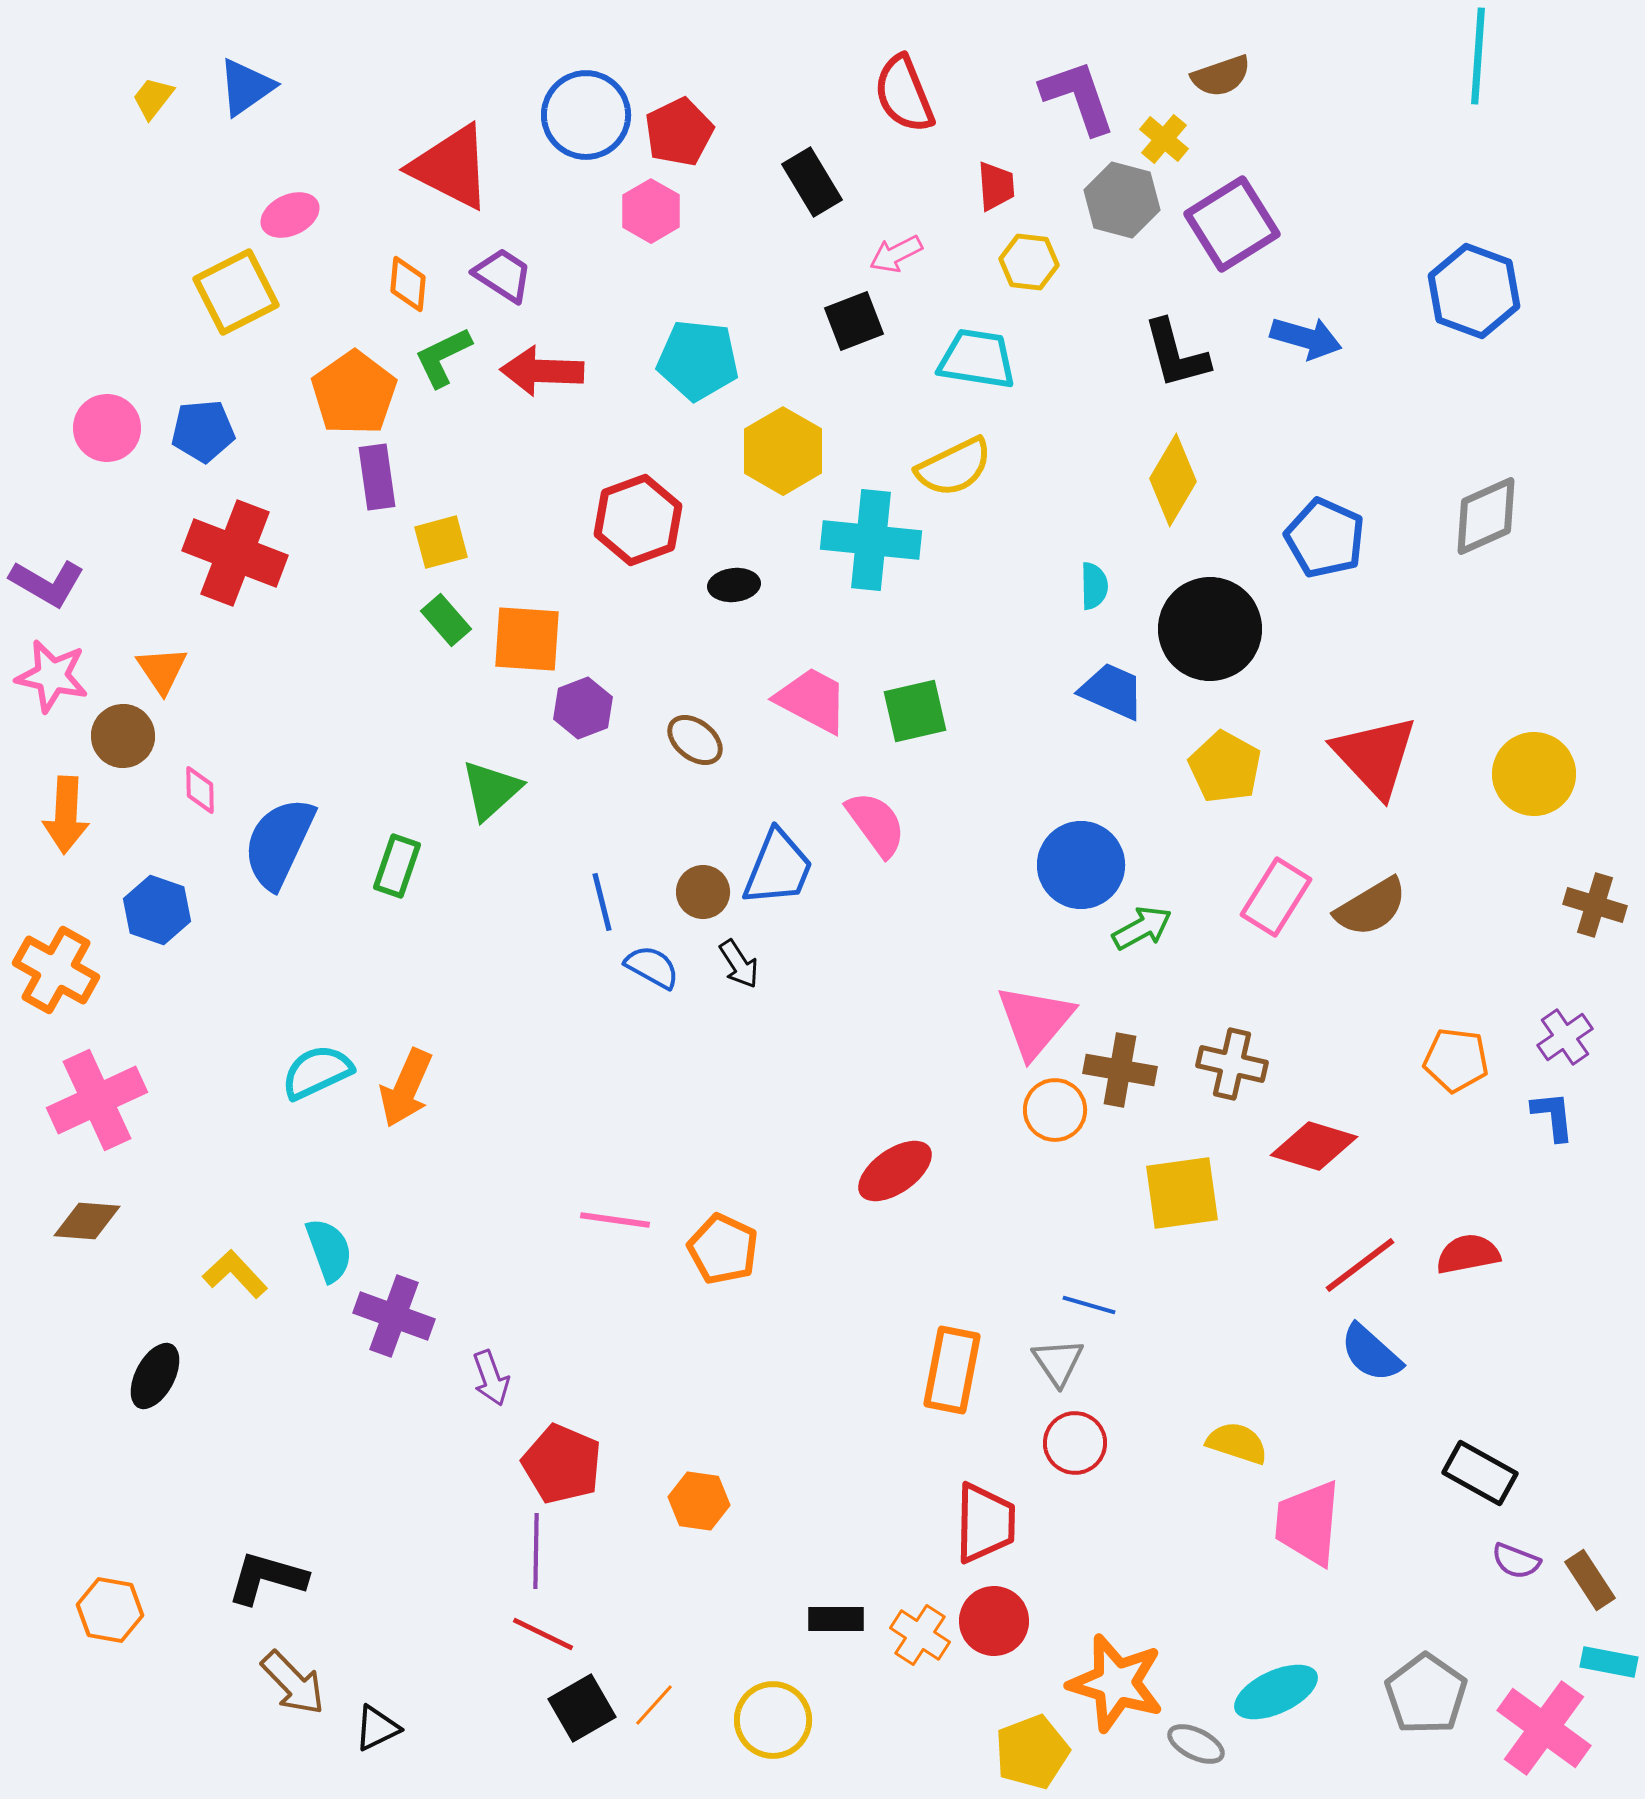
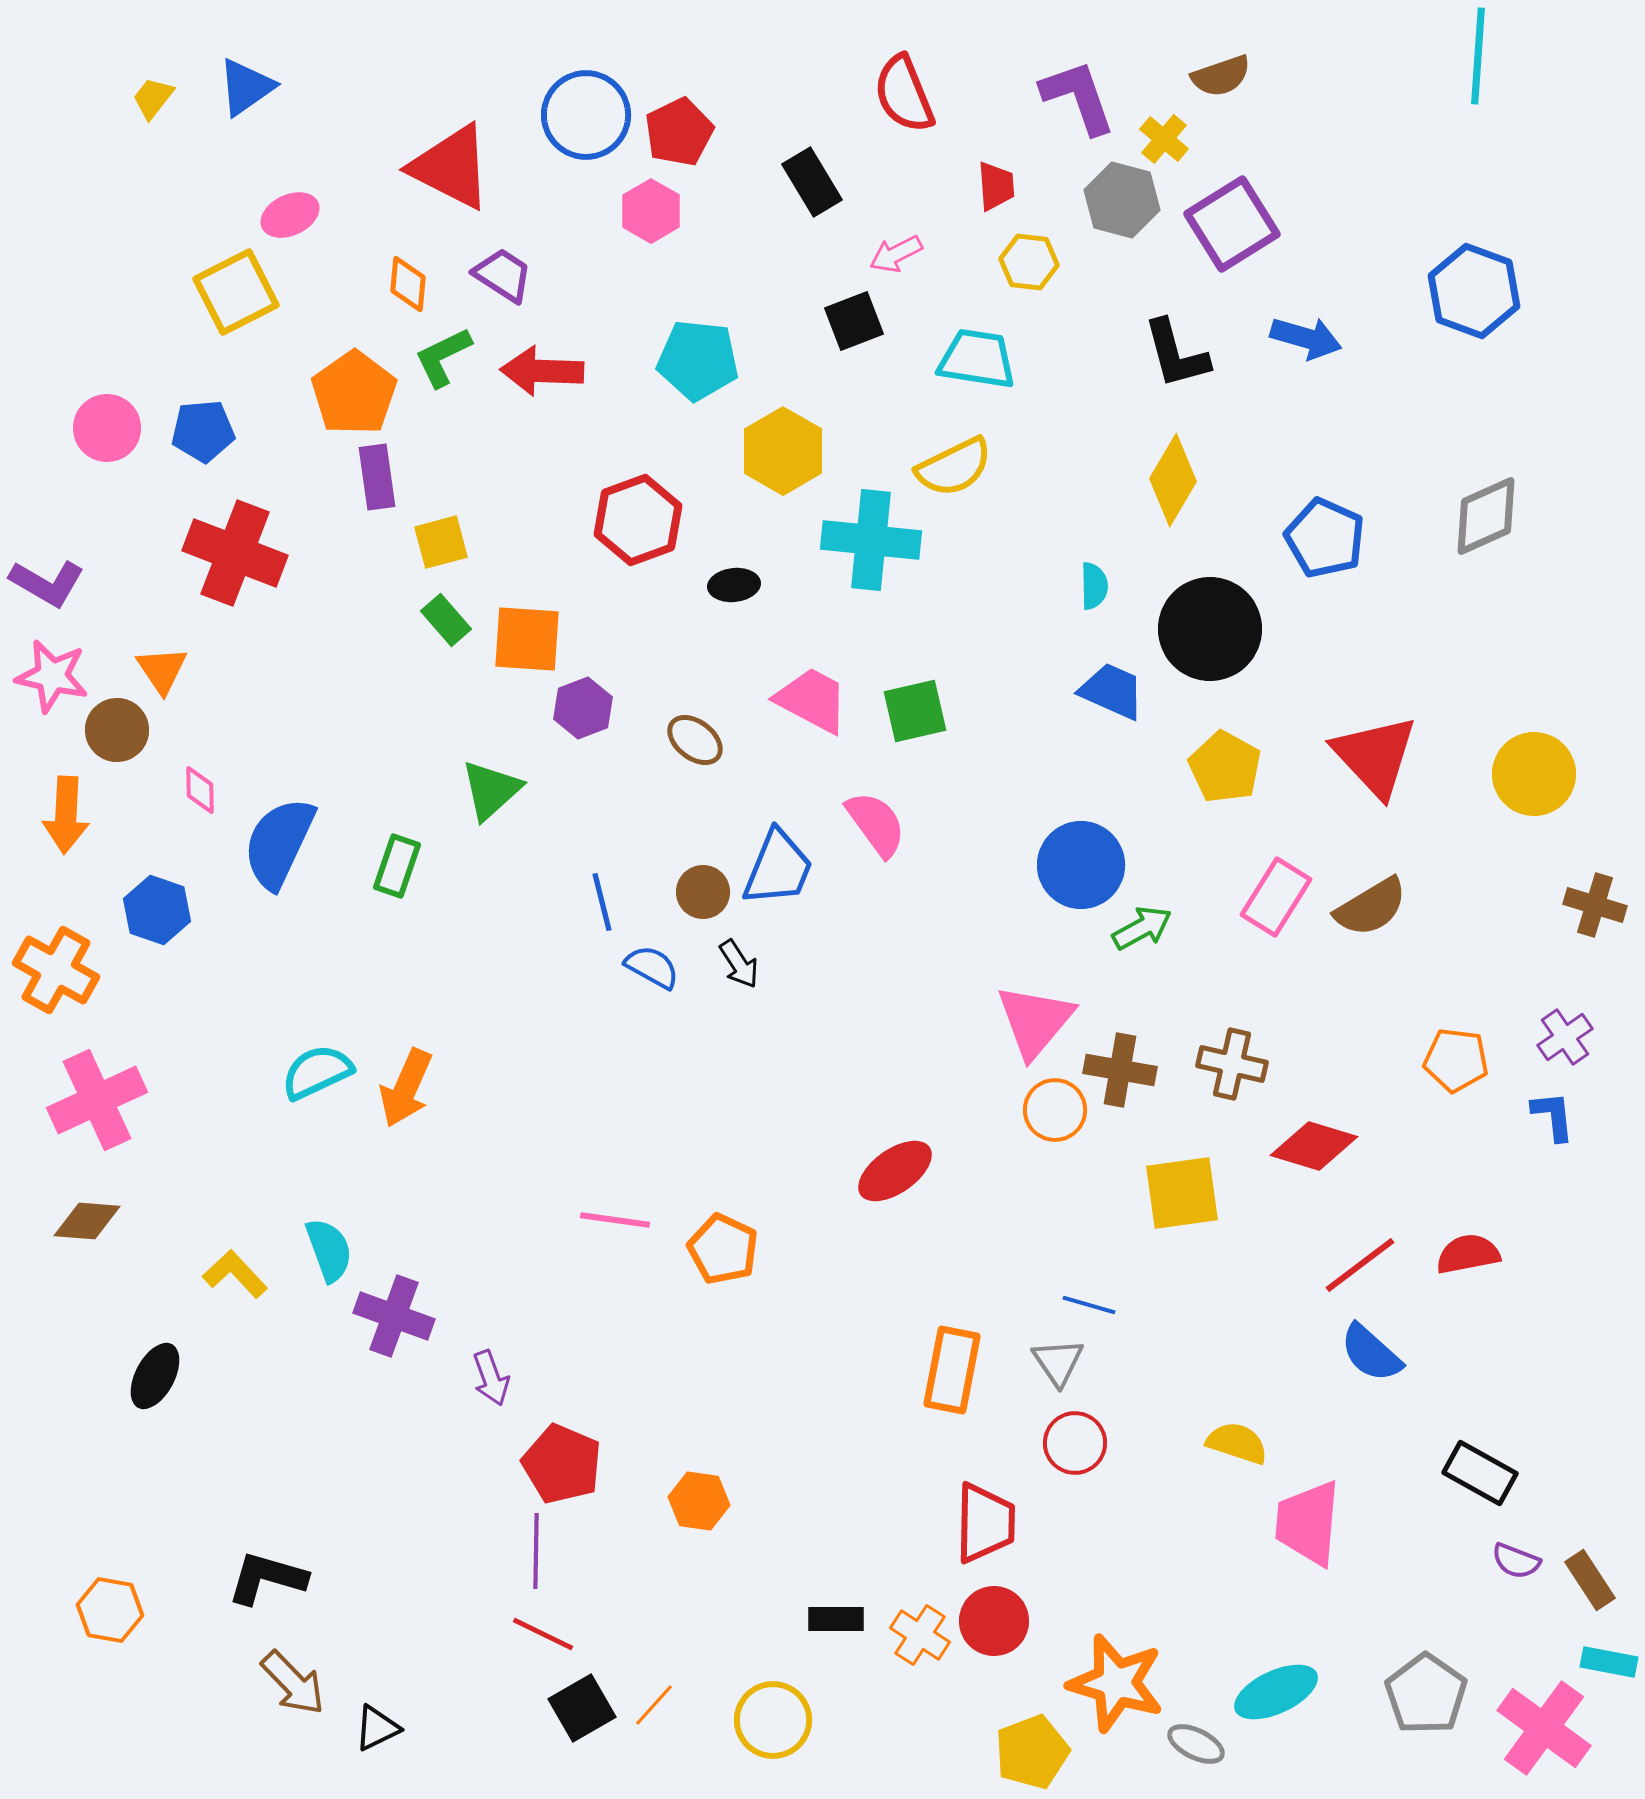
brown circle at (123, 736): moved 6 px left, 6 px up
